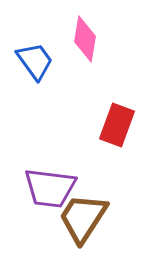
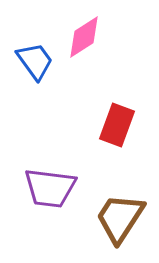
pink diamond: moved 1 px left, 2 px up; rotated 48 degrees clockwise
brown trapezoid: moved 37 px right
